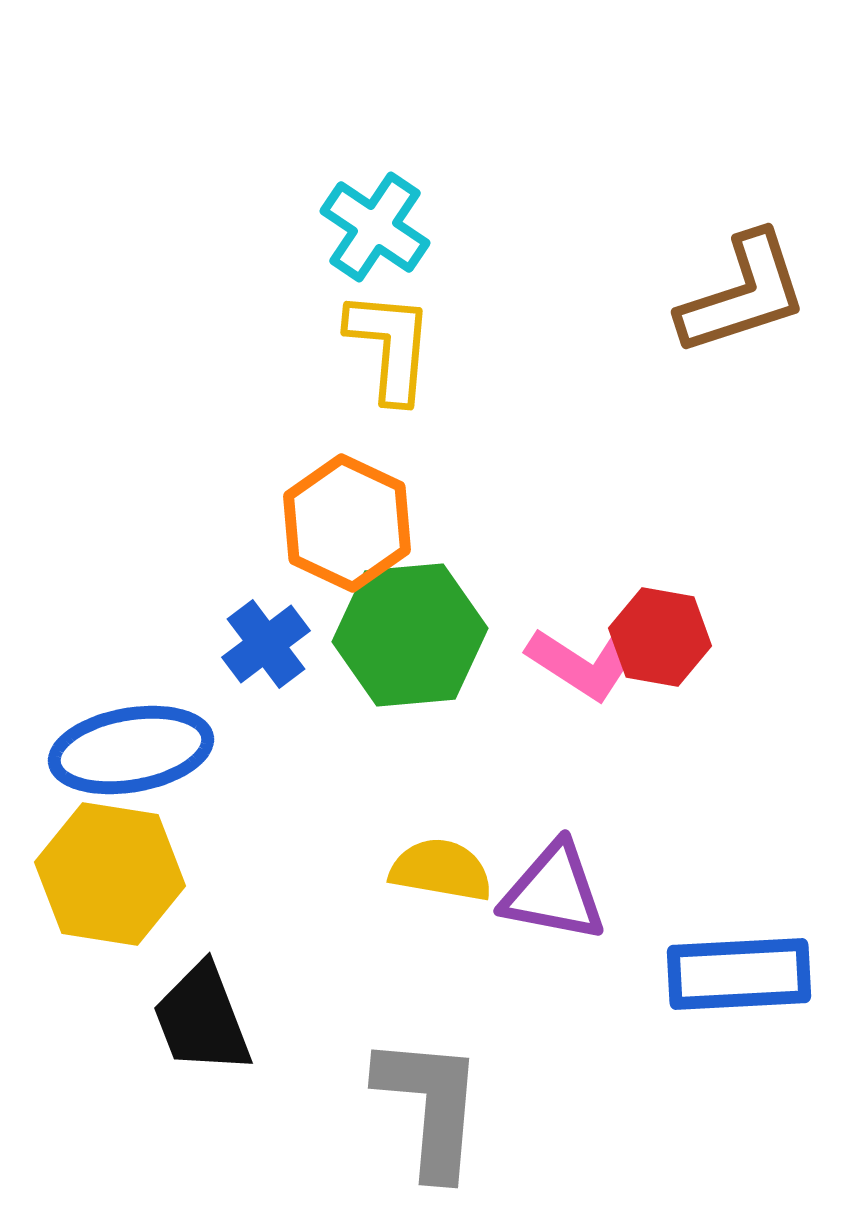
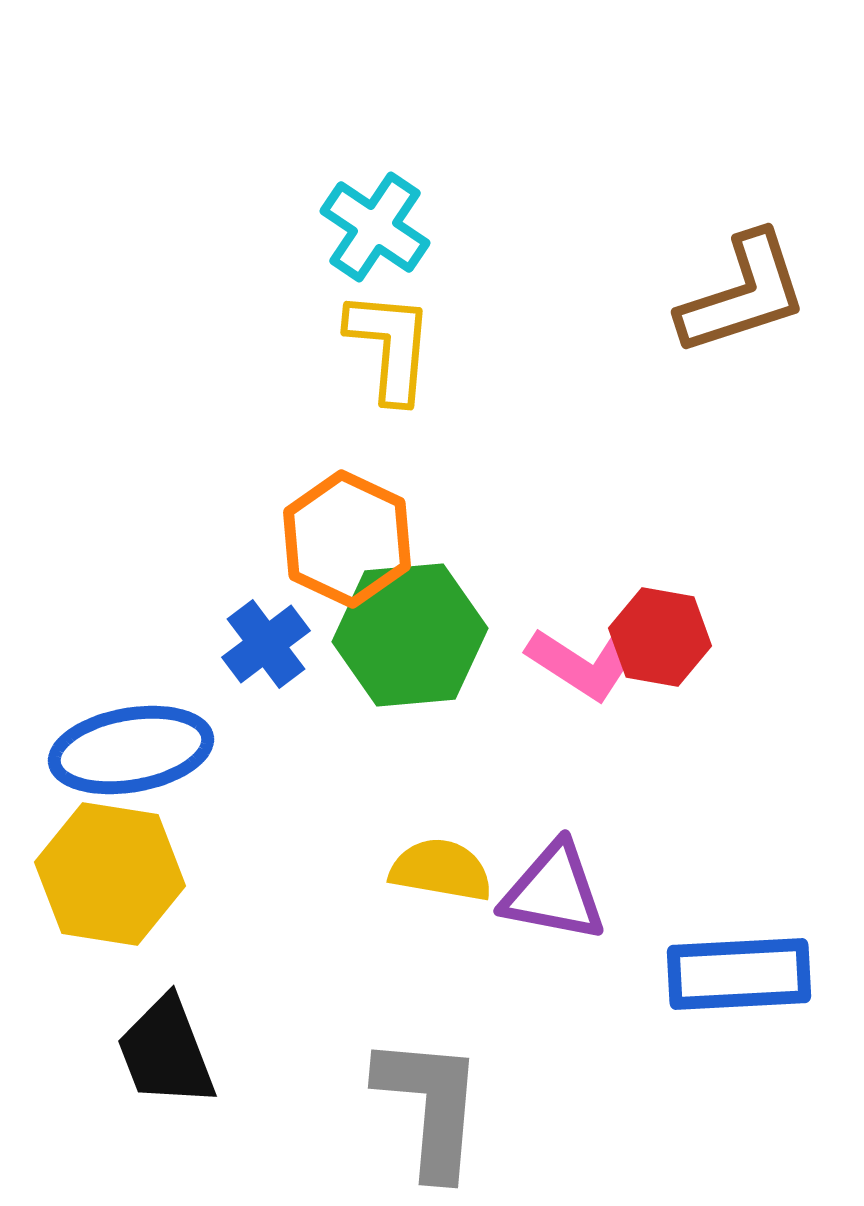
orange hexagon: moved 16 px down
black trapezoid: moved 36 px left, 33 px down
